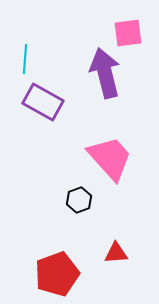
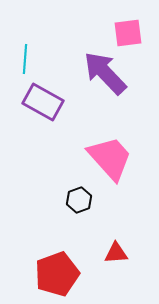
purple arrow: rotated 30 degrees counterclockwise
